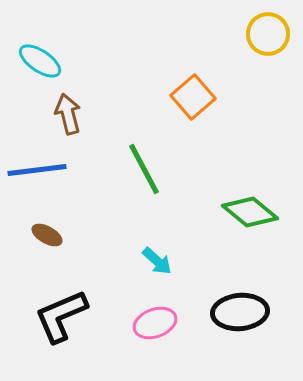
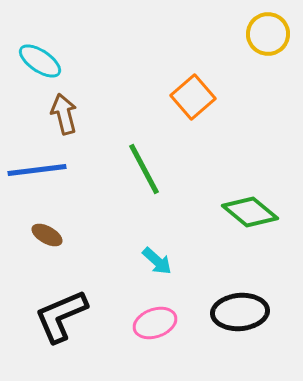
brown arrow: moved 4 px left
